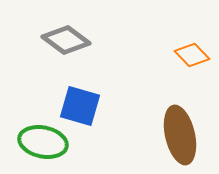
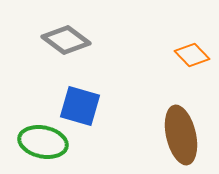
brown ellipse: moved 1 px right
